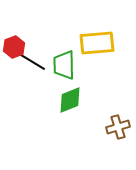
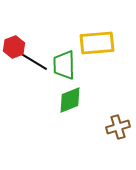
black line: moved 2 px right
